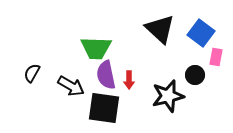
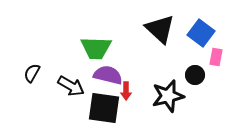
purple semicircle: moved 2 px right; rotated 116 degrees clockwise
red arrow: moved 3 px left, 11 px down
